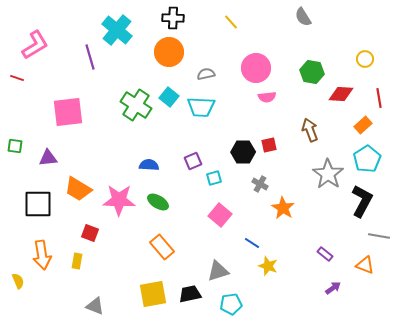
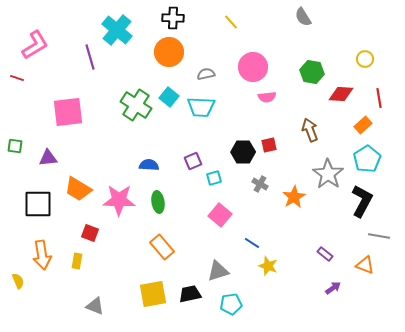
pink circle at (256, 68): moved 3 px left, 1 px up
green ellipse at (158, 202): rotated 50 degrees clockwise
orange star at (283, 208): moved 11 px right, 11 px up; rotated 10 degrees clockwise
